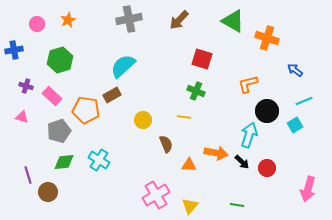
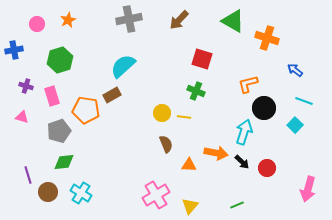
pink rectangle: rotated 30 degrees clockwise
cyan line: rotated 42 degrees clockwise
black circle: moved 3 px left, 3 px up
yellow circle: moved 19 px right, 7 px up
cyan square: rotated 14 degrees counterclockwise
cyan arrow: moved 5 px left, 3 px up
cyan cross: moved 18 px left, 33 px down
green line: rotated 32 degrees counterclockwise
